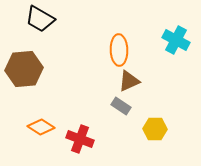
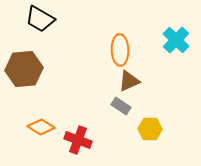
cyan cross: rotated 16 degrees clockwise
orange ellipse: moved 1 px right
yellow hexagon: moved 5 px left
red cross: moved 2 px left, 1 px down
